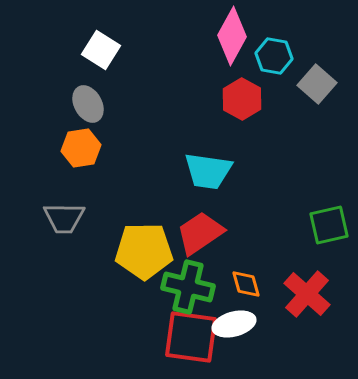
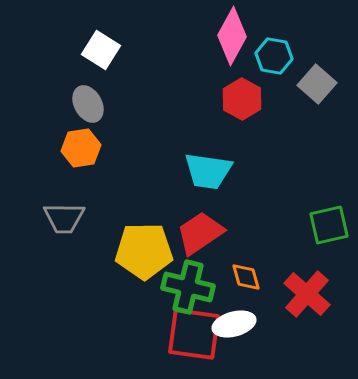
orange diamond: moved 7 px up
red square: moved 3 px right, 3 px up
